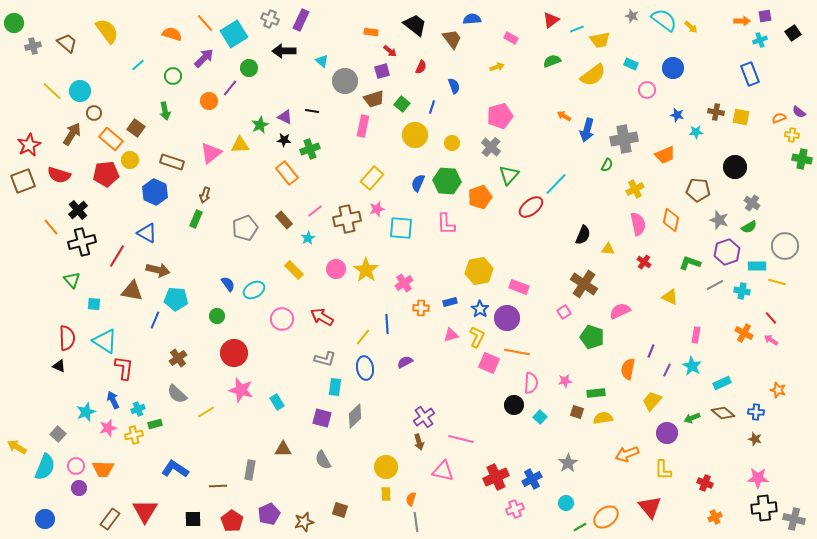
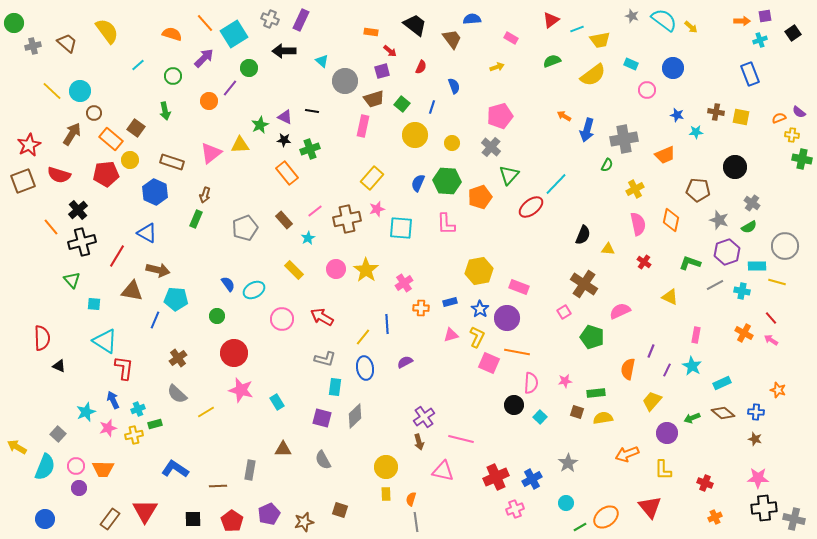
red semicircle at (67, 338): moved 25 px left
